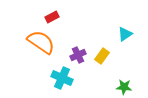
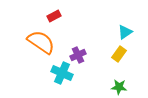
red rectangle: moved 2 px right, 1 px up
cyan triangle: moved 2 px up
yellow rectangle: moved 17 px right, 2 px up
cyan cross: moved 5 px up
green star: moved 5 px left
